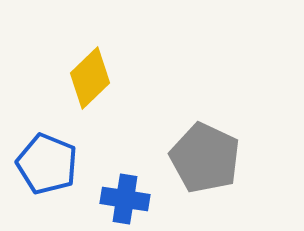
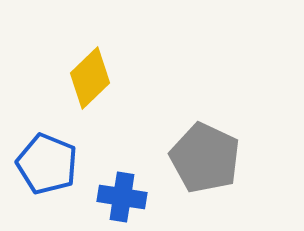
blue cross: moved 3 px left, 2 px up
